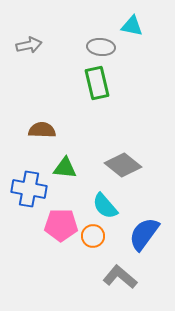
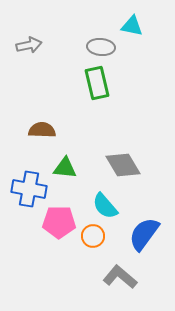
gray diamond: rotated 21 degrees clockwise
pink pentagon: moved 2 px left, 3 px up
